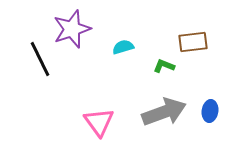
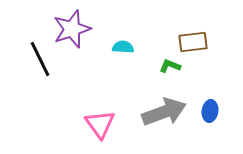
cyan semicircle: rotated 20 degrees clockwise
green L-shape: moved 6 px right
pink triangle: moved 1 px right, 2 px down
